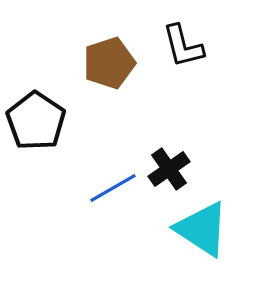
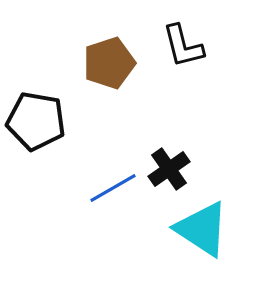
black pentagon: rotated 24 degrees counterclockwise
